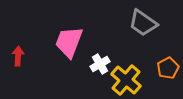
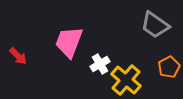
gray trapezoid: moved 12 px right, 2 px down
red arrow: rotated 132 degrees clockwise
orange pentagon: moved 1 px right, 1 px up
